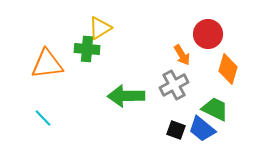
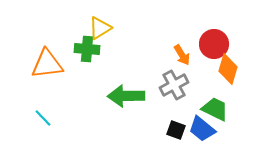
red circle: moved 6 px right, 10 px down
